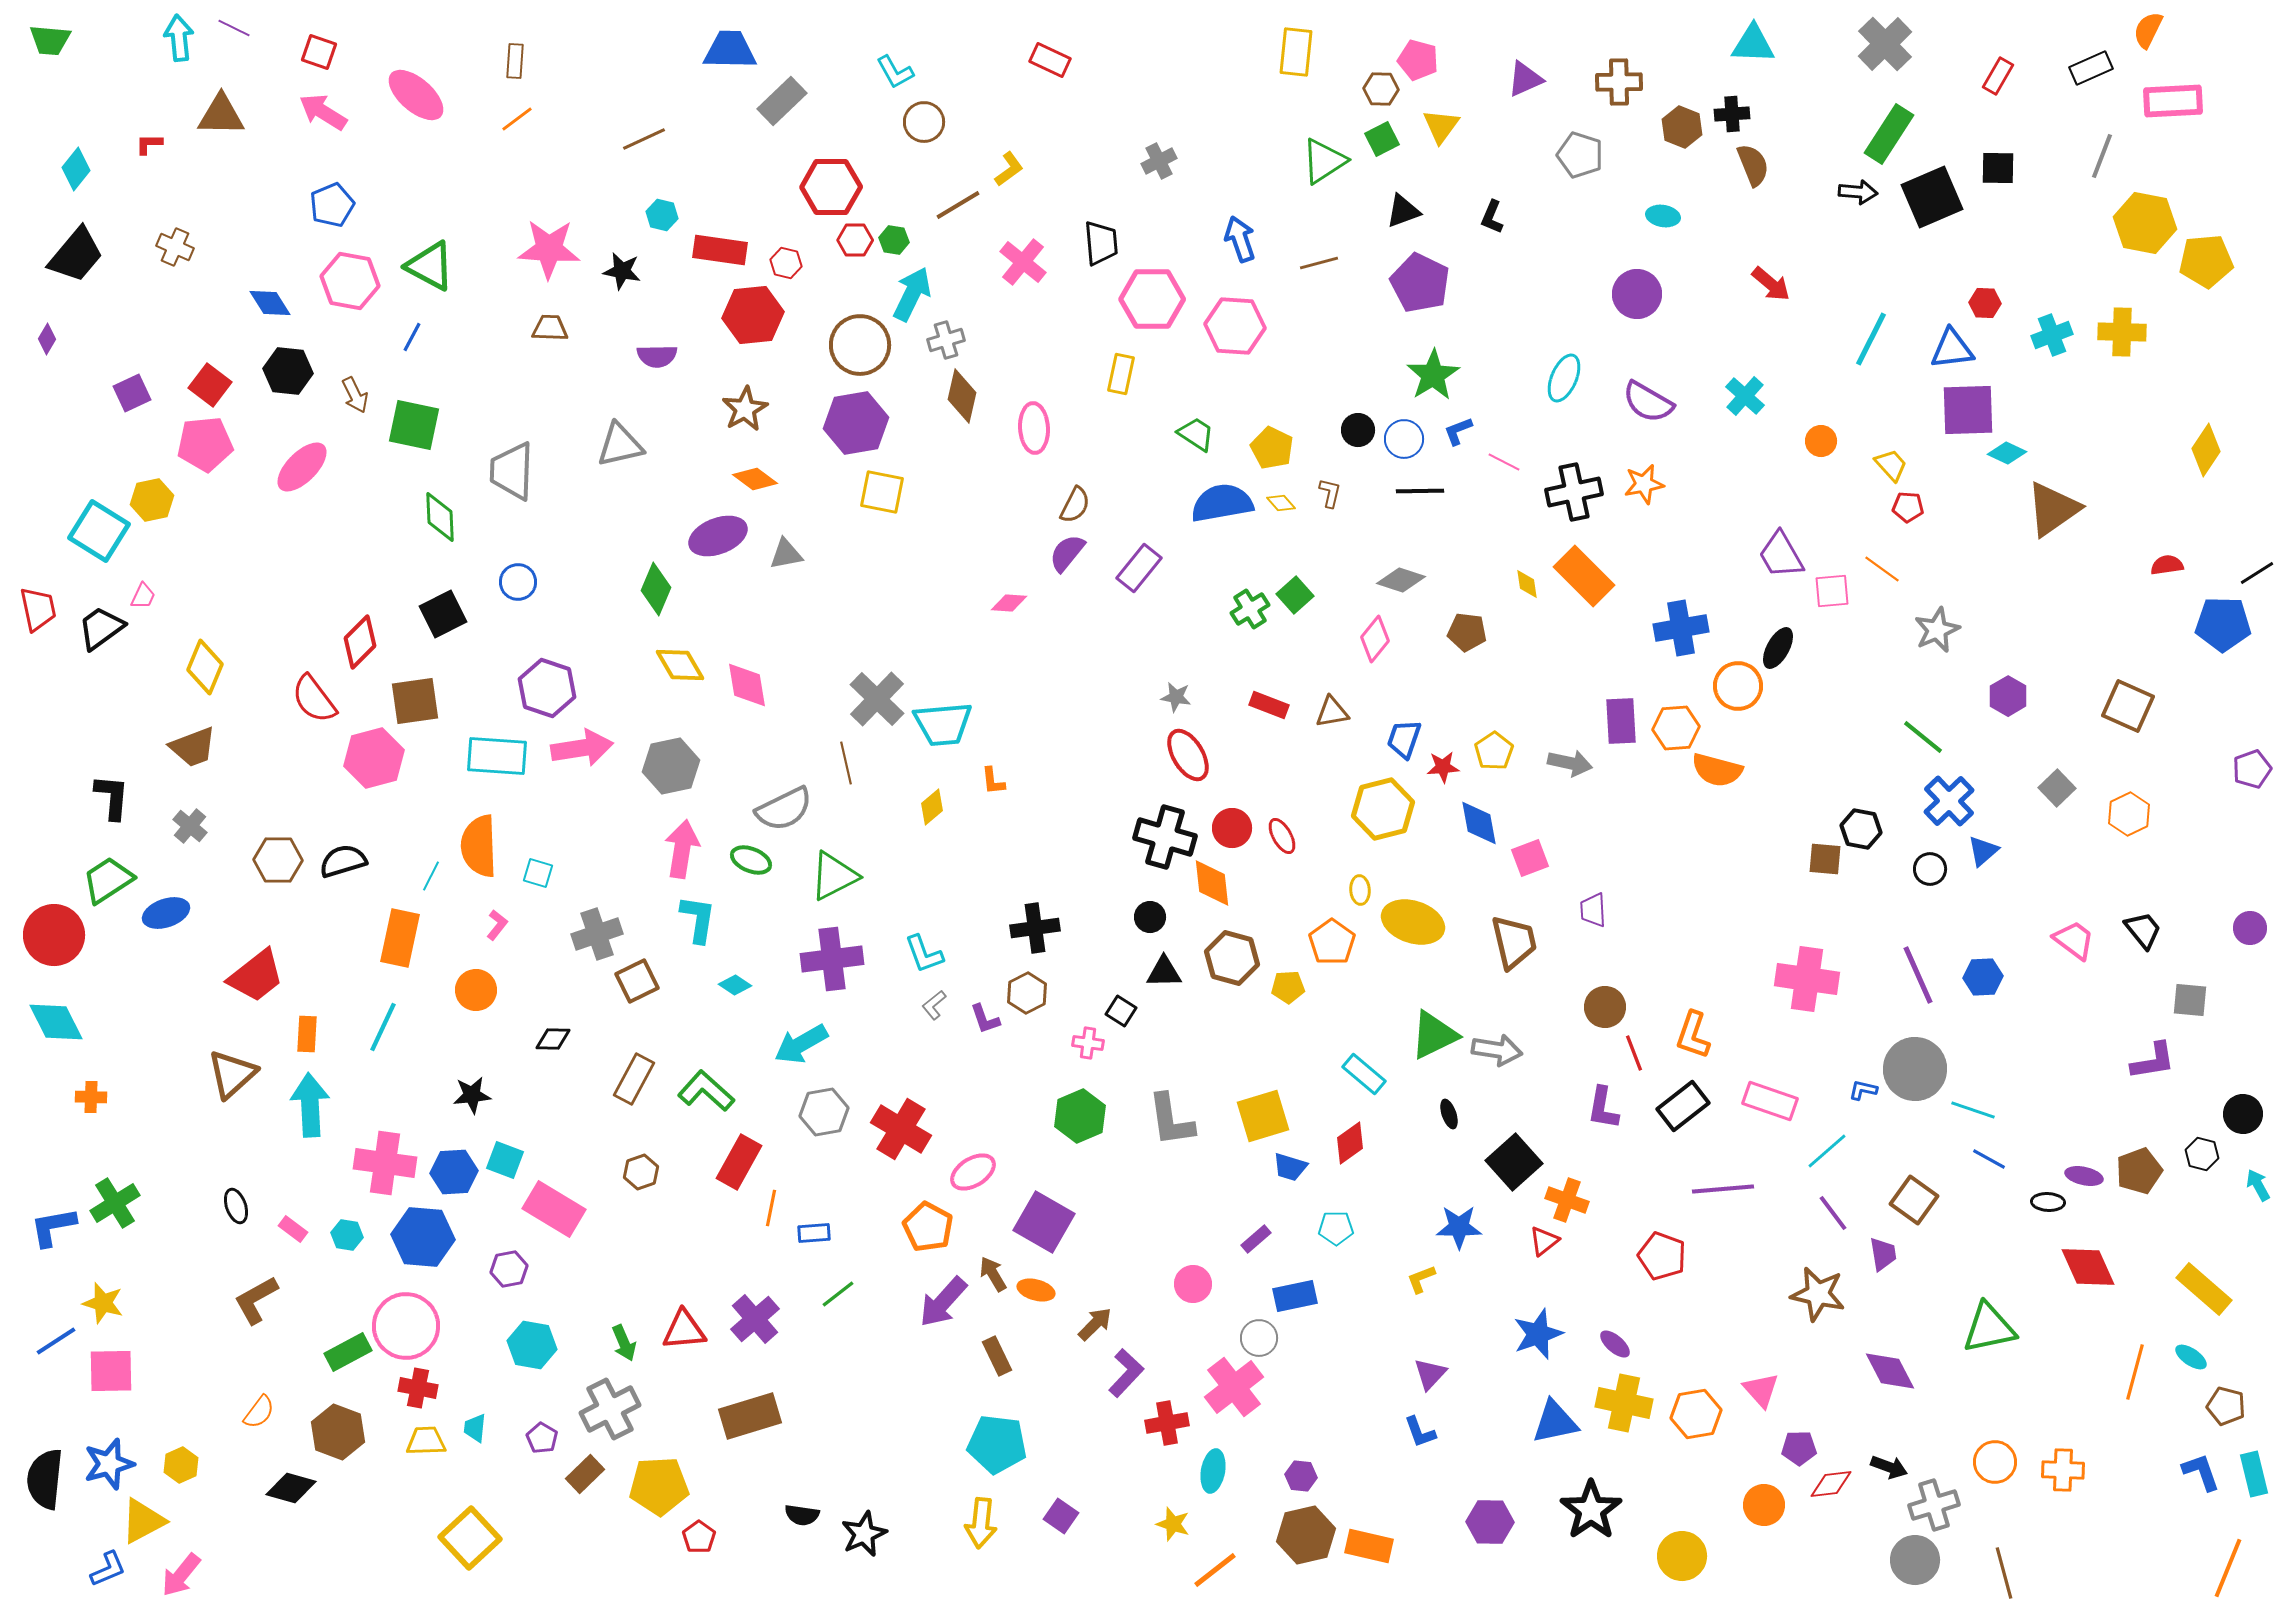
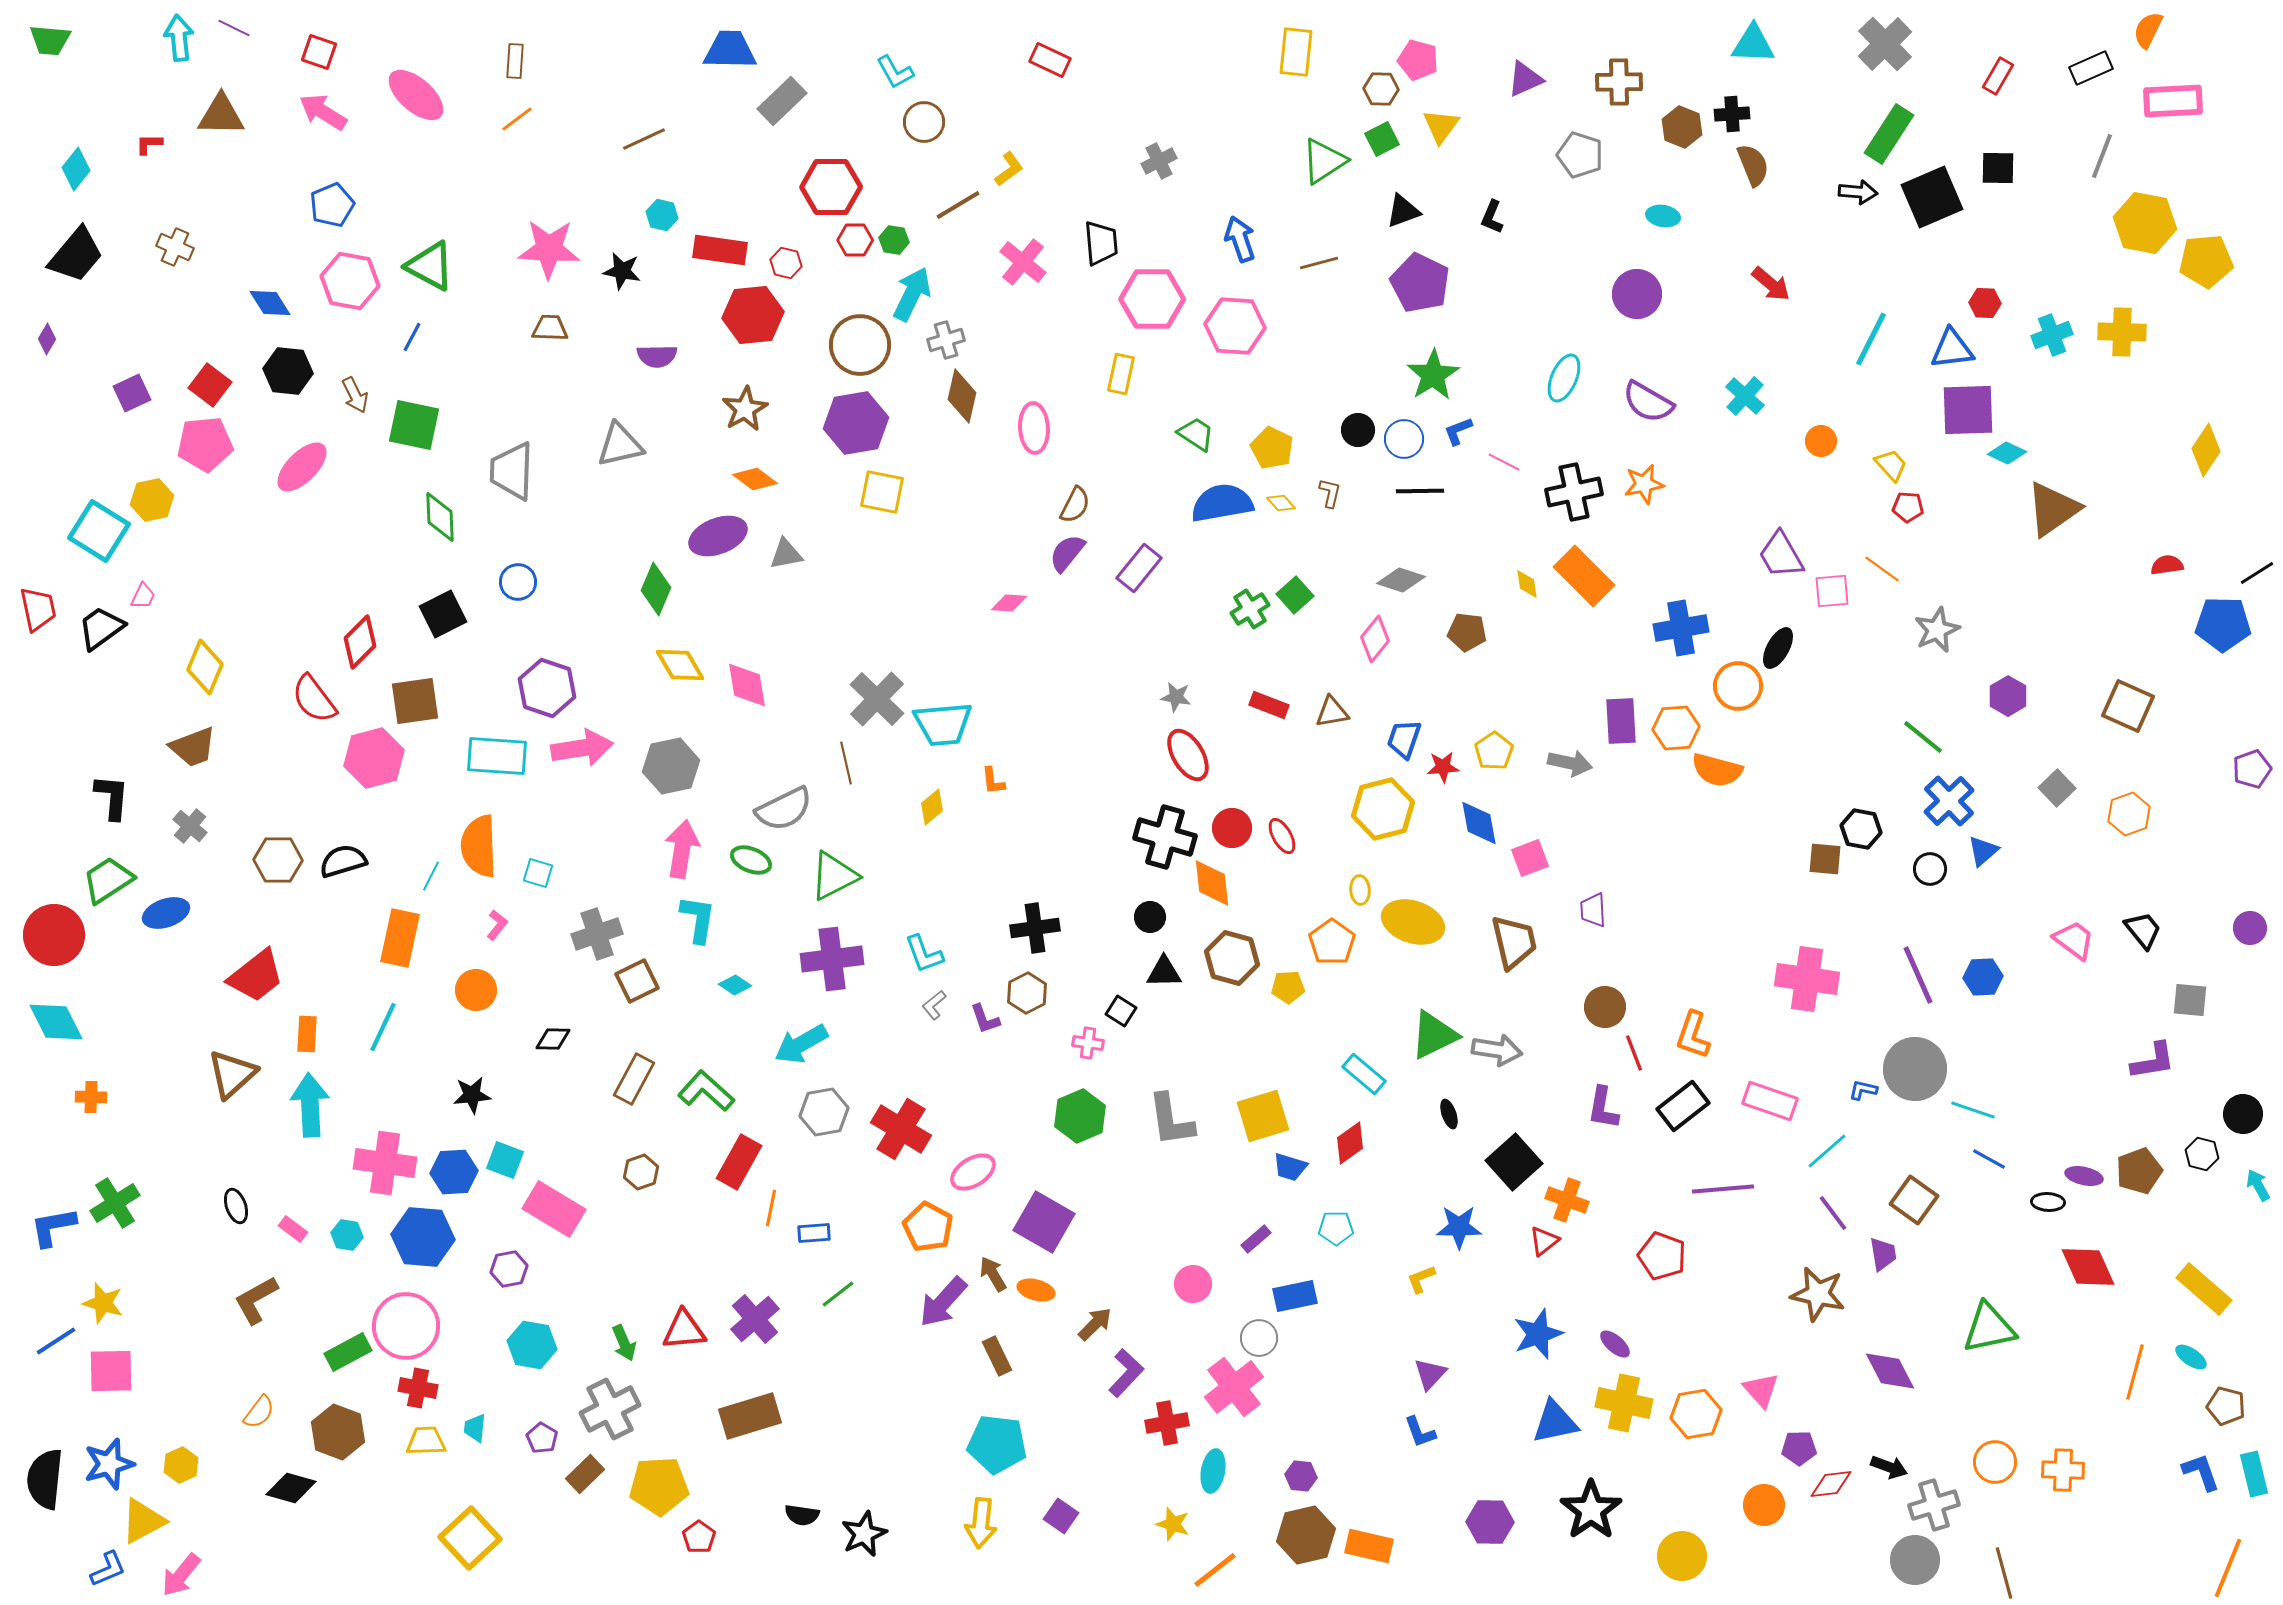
orange hexagon at (2129, 814): rotated 6 degrees clockwise
